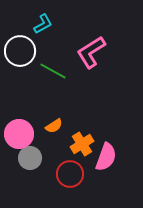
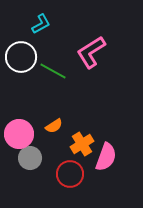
cyan L-shape: moved 2 px left
white circle: moved 1 px right, 6 px down
